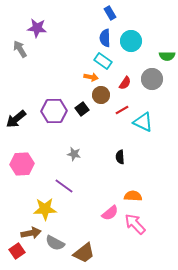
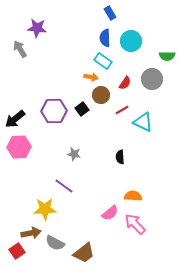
black arrow: moved 1 px left
pink hexagon: moved 3 px left, 17 px up
